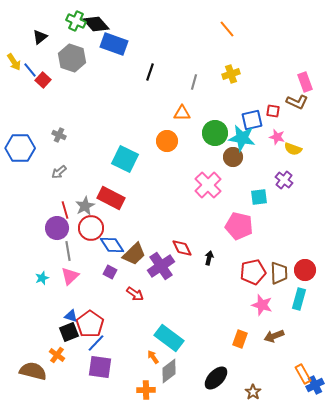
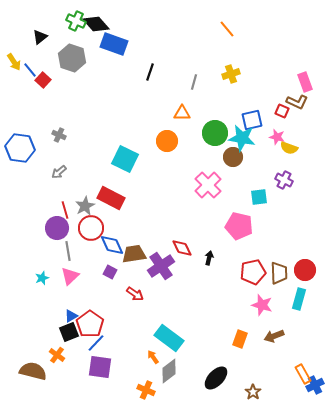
red square at (273, 111): moved 9 px right; rotated 16 degrees clockwise
blue hexagon at (20, 148): rotated 8 degrees clockwise
yellow semicircle at (293, 149): moved 4 px left, 1 px up
purple cross at (284, 180): rotated 12 degrees counterclockwise
blue diamond at (112, 245): rotated 10 degrees clockwise
brown trapezoid at (134, 254): rotated 145 degrees counterclockwise
blue triangle at (71, 316): rotated 48 degrees counterclockwise
orange cross at (146, 390): rotated 24 degrees clockwise
